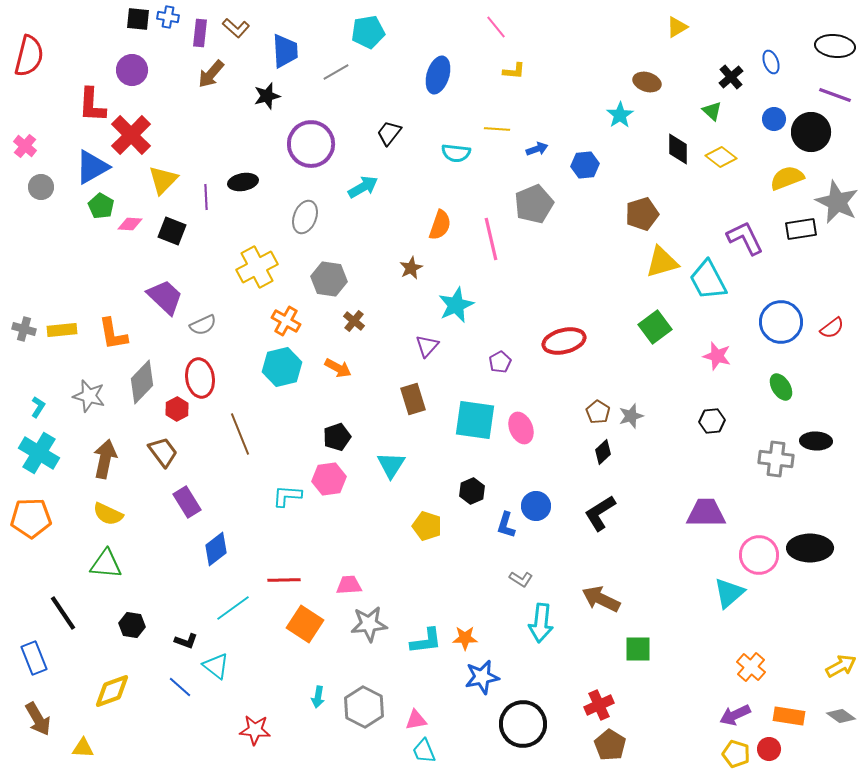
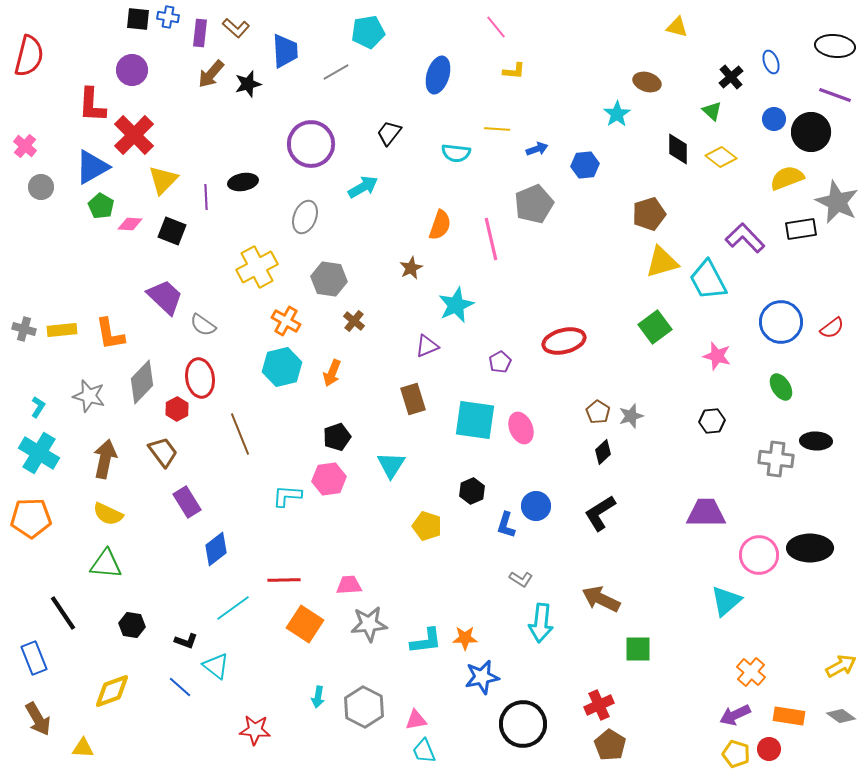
yellow triangle at (677, 27): rotated 45 degrees clockwise
black star at (267, 96): moved 19 px left, 12 px up
cyan star at (620, 115): moved 3 px left, 1 px up
red cross at (131, 135): moved 3 px right
brown pentagon at (642, 214): moved 7 px right
purple L-shape at (745, 238): rotated 18 degrees counterclockwise
gray semicircle at (203, 325): rotated 60 degrees clockwise
orange L-shape at (113, 334): moved 3 px left
purple triangle at (427, 346): rotated 25 degrees clockwise
orange arrow at (338, 368): moved 6 px left, 5 px down; rotated 84 degrees clockwise
cyan triangle at (729, 593): moved 3 px left, 8 px down
orange cross at (751, 667): moved 5 px down
